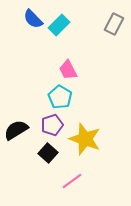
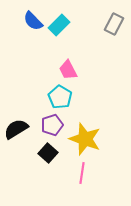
blue semicircle: moved 2 px down
black semicircle: moved 1 px up
pink line: moved 10 px right, 8 px up; rotated 45 degrees counterclockwise
